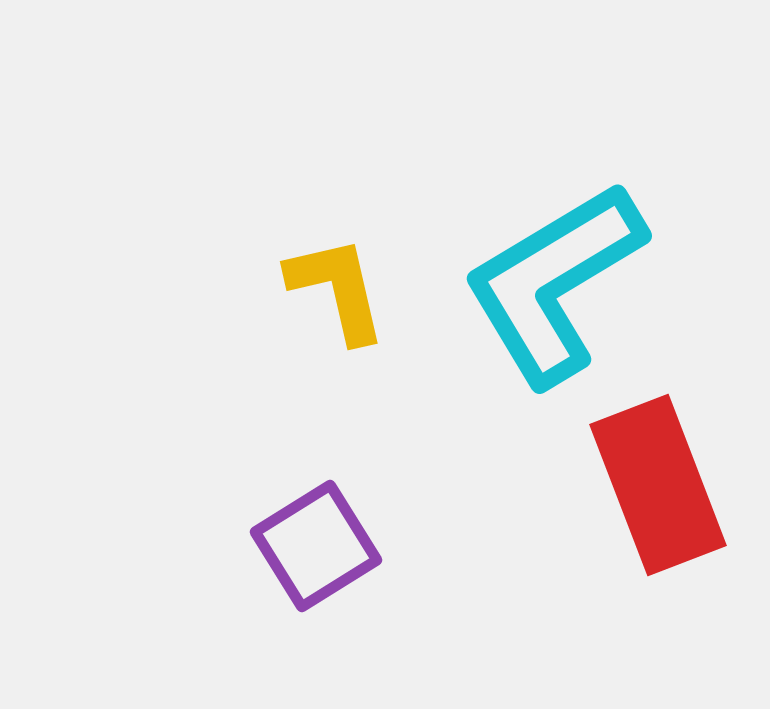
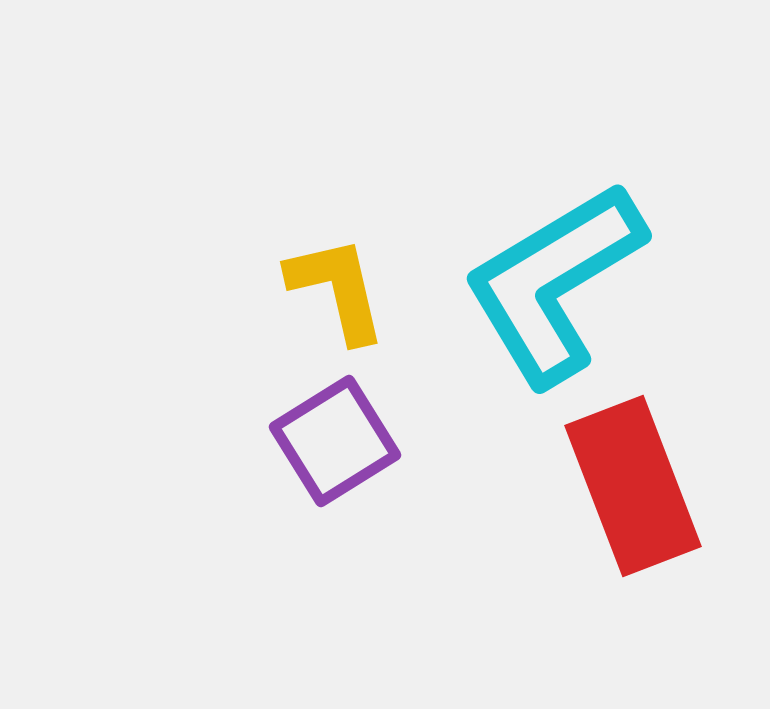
red rectangle: moved 25 px left, 1 px down
purple square: moved 19 px right, 105 px up
